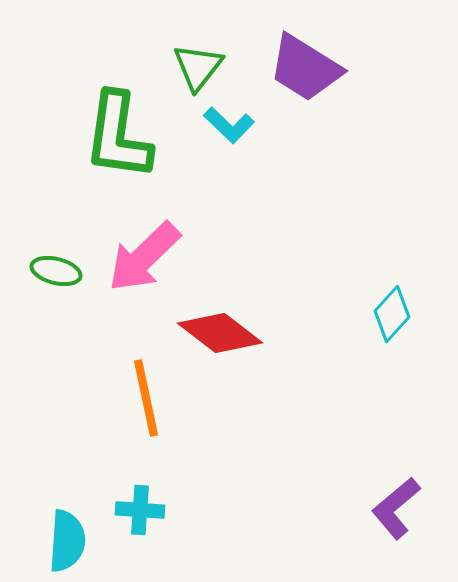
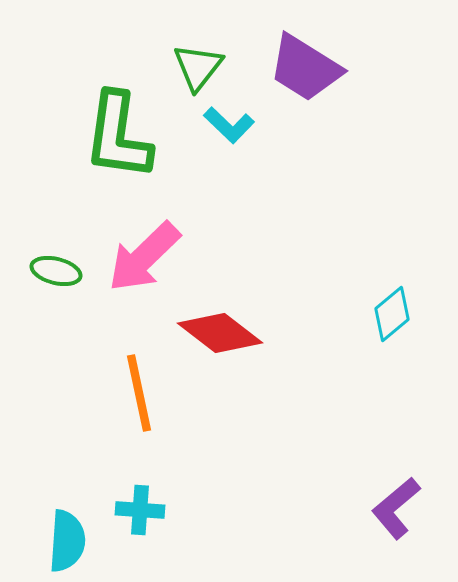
cyan diamond: rotated 8 degrees clockwise
orange line: moved 7 px left, 5 px up
